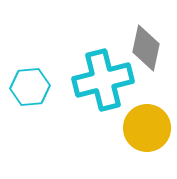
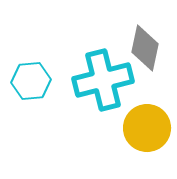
gray diamond: moved 1 px left
cyan hexagon: moved 1 px right, 6 px up
